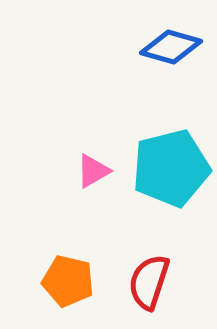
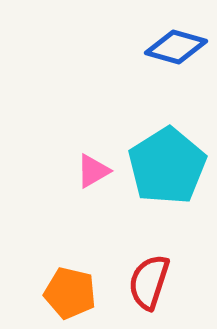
blue diamond: moved 5 px right
cyan pentagon: moved 4 px left, 2 px up; rotated 18 degrees counterclockwise
orange pentagon: moved 2 px right, 12 px down
